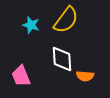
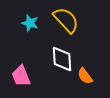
yellow semicircle: rotated 80 degrees counterclockwise
cyan star: moved 1 px left, 2 px up
orange semicircle: rotated 48 degrees clockwise
